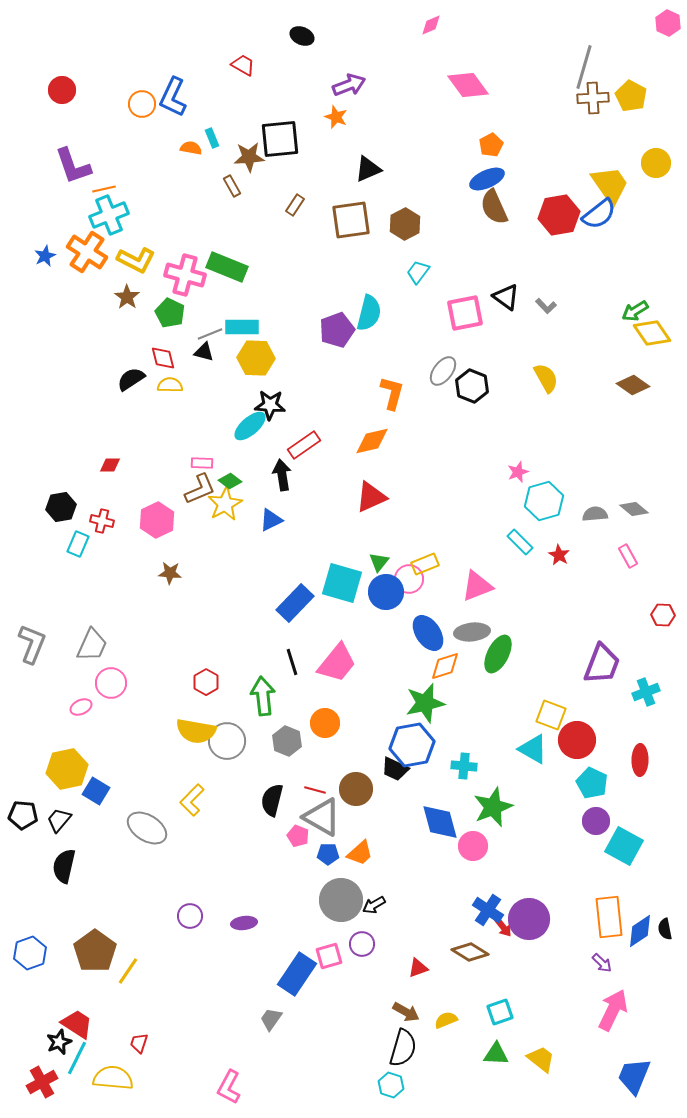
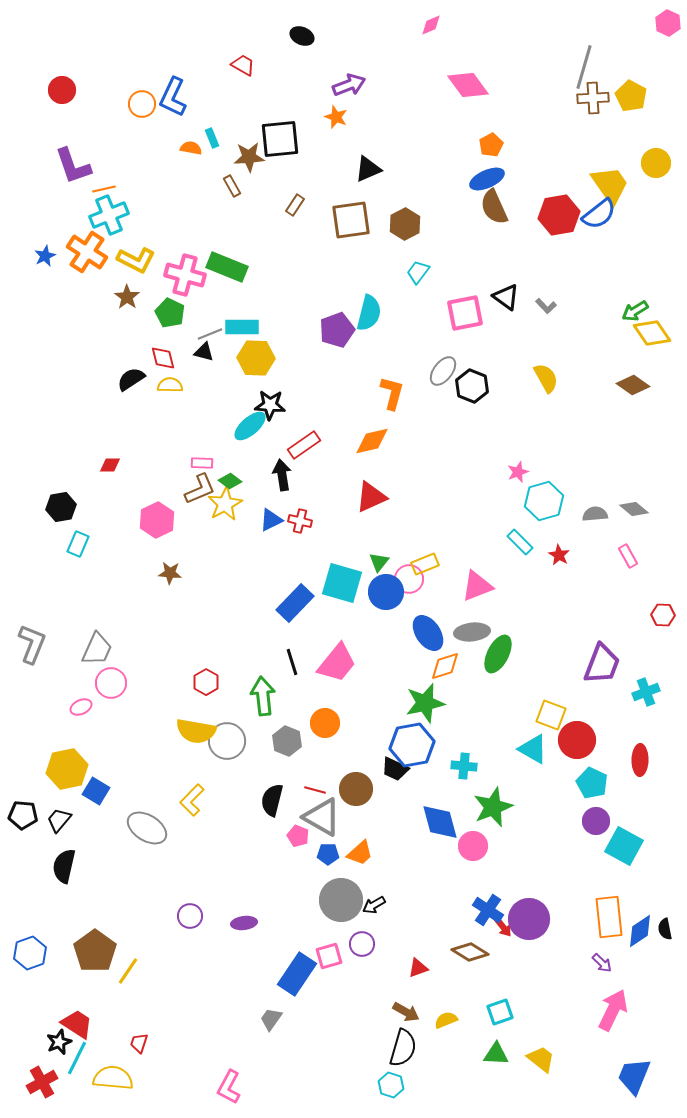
red cross at (102, 521): moved 198 px right
gray trapezoid at (92, 645): moved 5 px right, 4 px down
